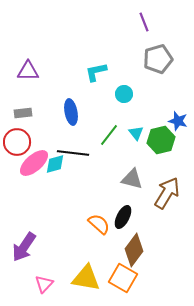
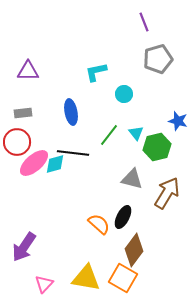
green hexagon: moved 4 px left, 7 px down
